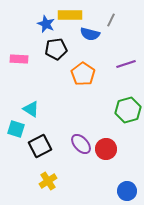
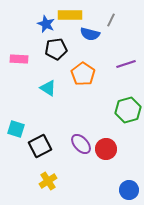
cyan triangle: moved 17 px right, 21 px up
blue circle: moved 2 px right, 1 px up
